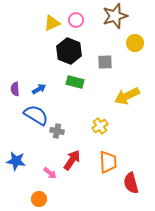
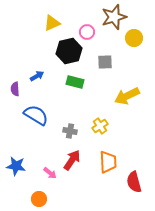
brown star: moved 1 px left, 1 px down
pink circle: moved 11 px right, 12 px down
yellow circle: moved 1 px left, 5 px up
black hexagon: rotated 25 degrees clockwise
blue arrow: moved 2 px left, 13 px up
gray cross: moved 13 px right
blue star: moved 5 px down
red semicircle: moved 3 px right, 1 px up
